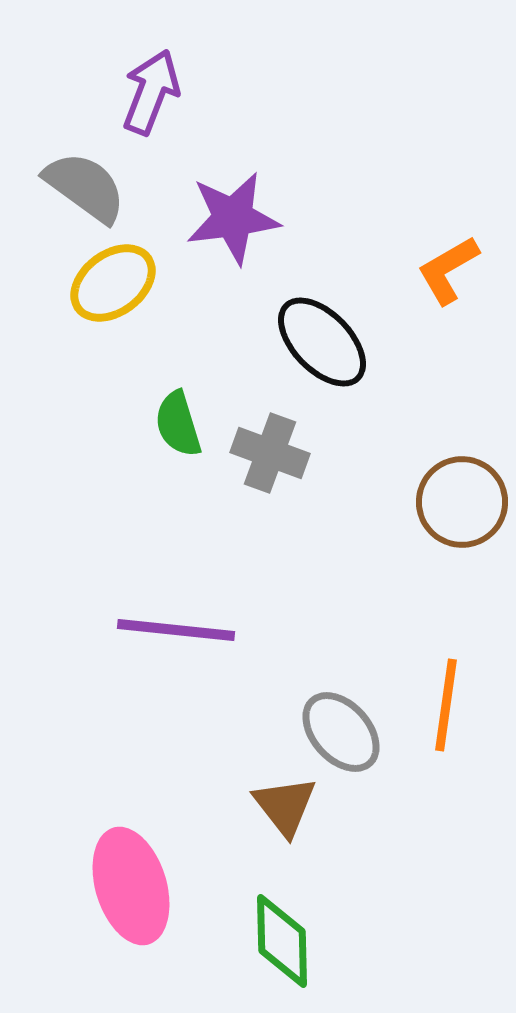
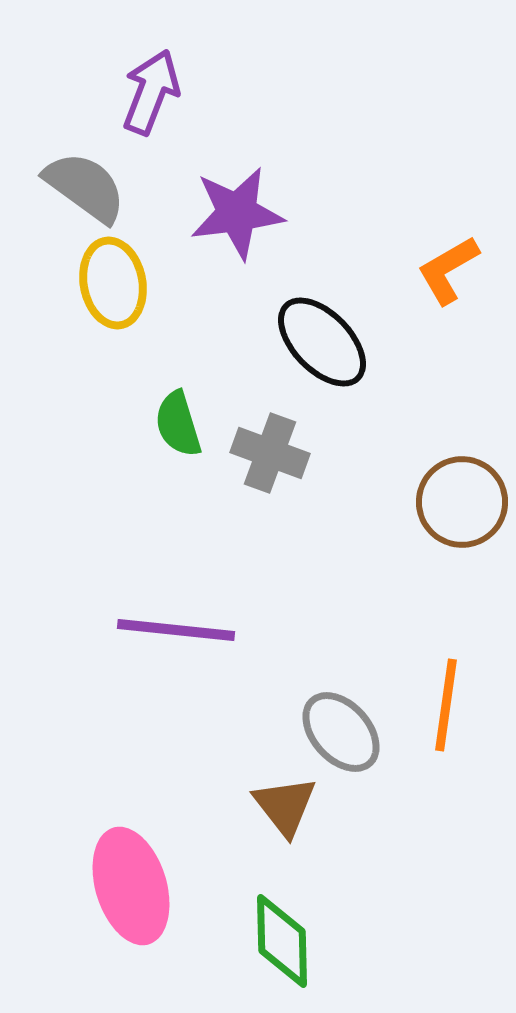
purple star: moved 4 px right, 5 px up
yellow ellipse: rotated 64 degrees counterclockwise
